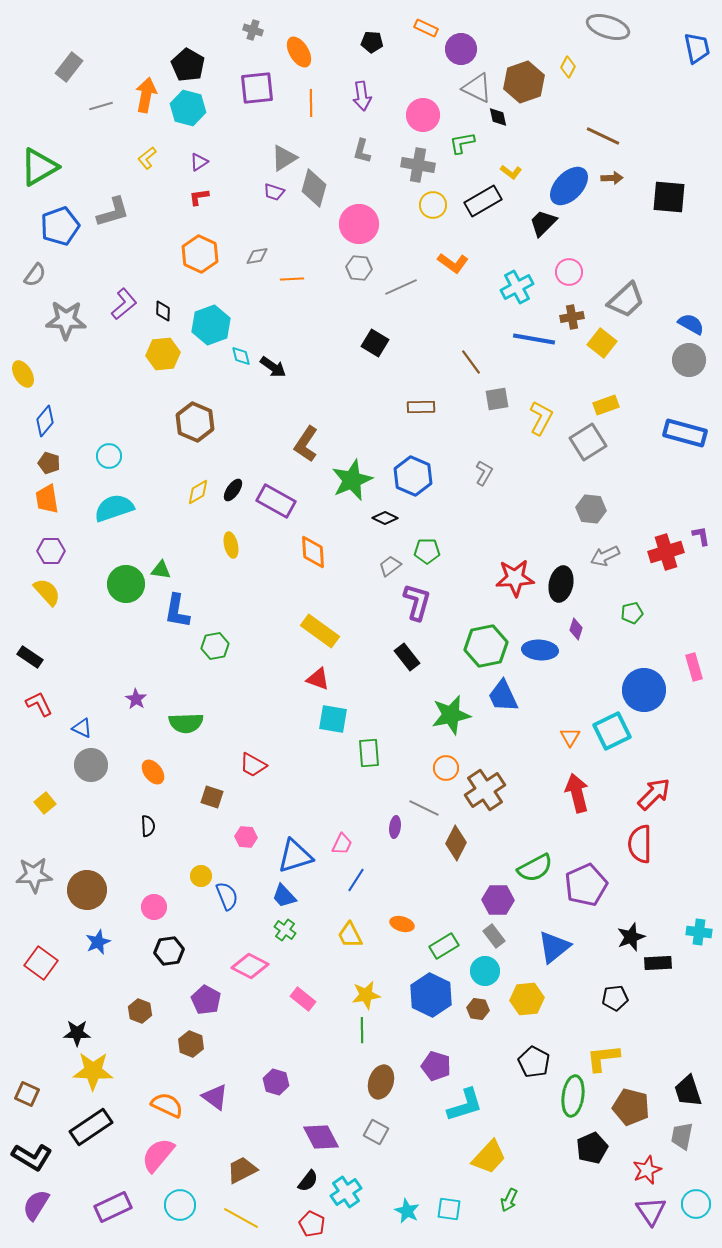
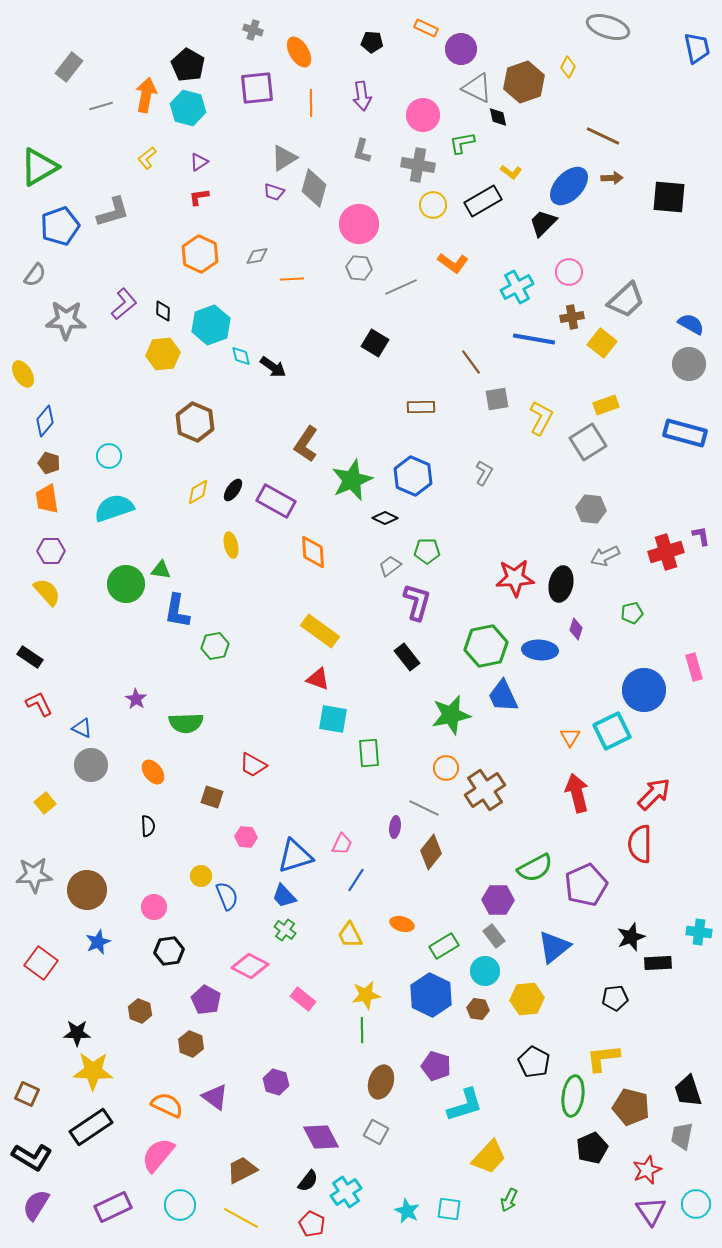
gray circle at (689, 360): moved 4 px down
brown diamond at (456, 843): moved 25 px left, 9 px down; rotated 12 degrees clockwise
